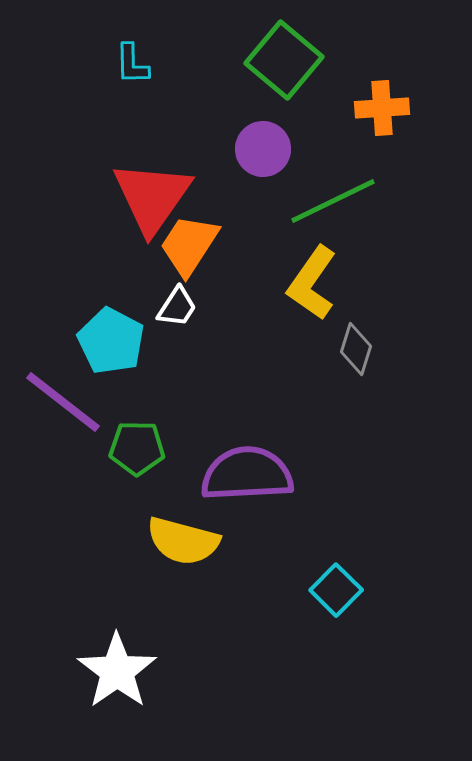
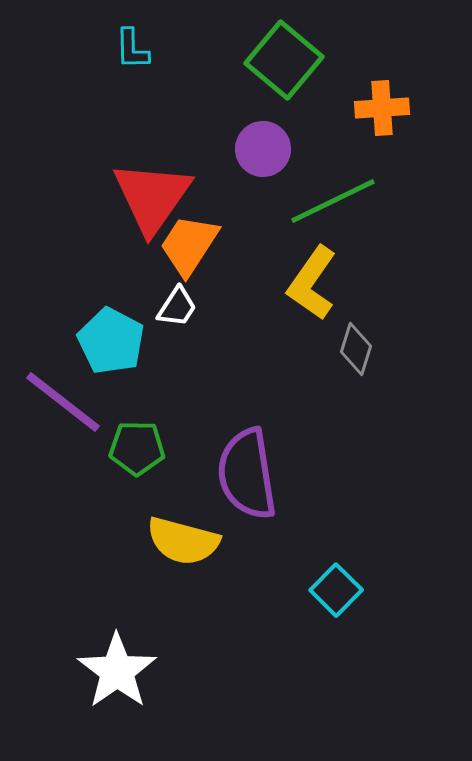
cyan L-shape: moved 15 px up
purple semicircle: rotated 96 degrees counterclockwise
